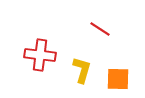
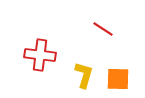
red line: moved 3 px right
yellow L-shape: moved 2 px right, 5 px down
